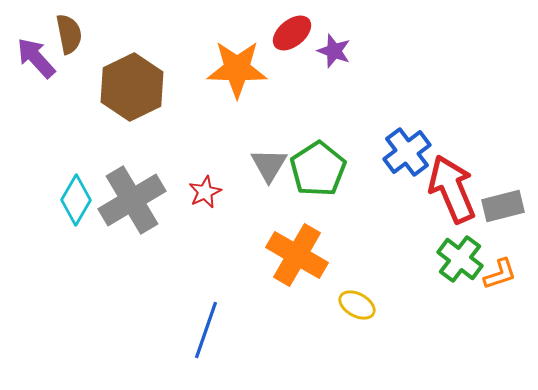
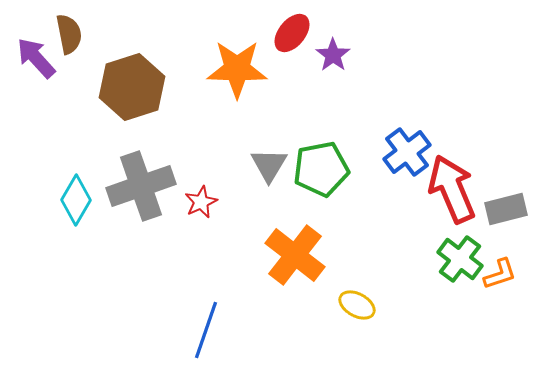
red ellipse: rotated 12 degrees counterclockwise
purple star: moved 1 px left, 4 px down; rotated 16 degrees clockwise
brown hexagon: rotated 8 degrees clockwise
green pentagon: moved 3 px right; rotated 22 degrees clockwise
red star: moved 4 px left, 10 px down
gray cross: moved 9 px right, 14 px up; rotated 12 degrees clockwise
gray rectangle: moved 3 px right, 3 px down
orange cross: moved 2 px left; rotated 8 degrees clockwise
